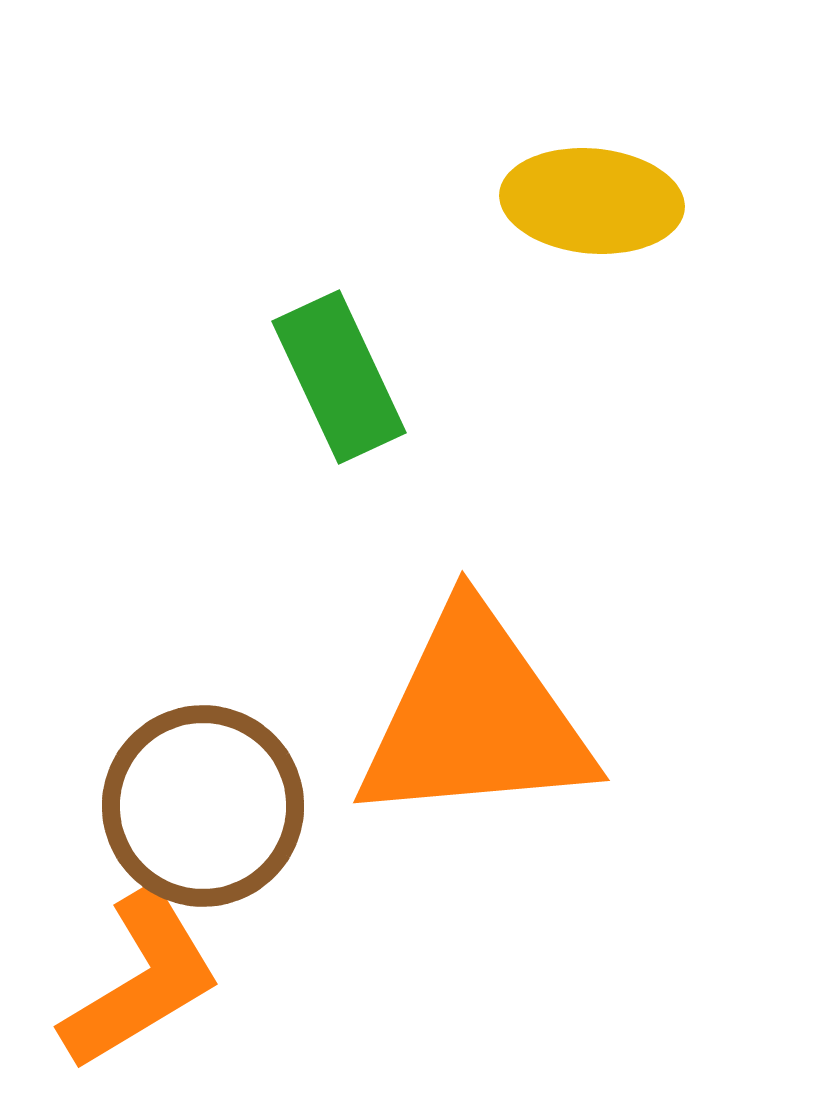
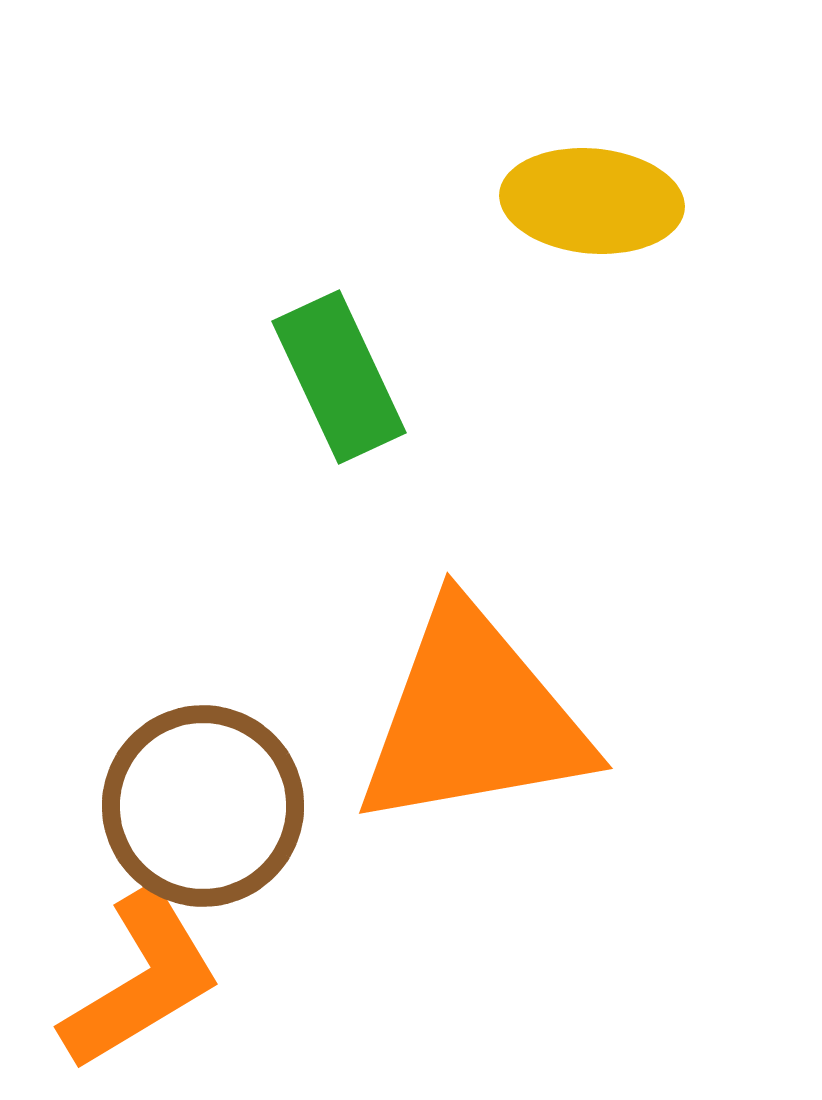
orange triangle: moved 2 px left; rotated 5 degrees counterclockwise
